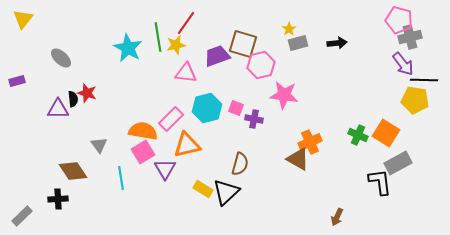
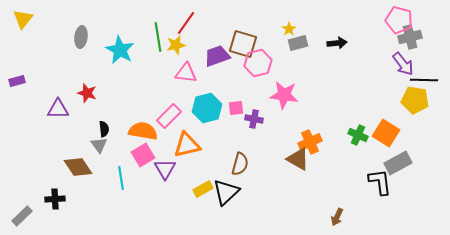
cyan star at (128, 48): moved 8 px left, 2 px down
gray ellipse at (61, 58): moved 20 px right, 21 px up; rotated 55 degrees clockwise
pink hexagon at (261, 65): moved 3 px left, 2 px up
black semicircle at (73, 99): moved 31 px right, 30 px down
pink square at (236, 108): rotated 28 degrees counterclockwise
pink rectangle at (171, 119): moved 2 px left, 3 px up
pink square at (143, 152): moved 3 px down
brown diamond at (73, 171): moved 5 px right, 4 px up
yellow rectangle at (203, 189): rotated 60 degrees counterclockwise
black cross at (58, 199): moved 3 px left
